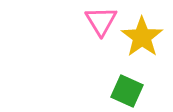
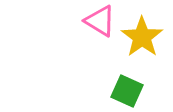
pink triangle: moved 1 px left; rotated 28 degrees counterclockwise
